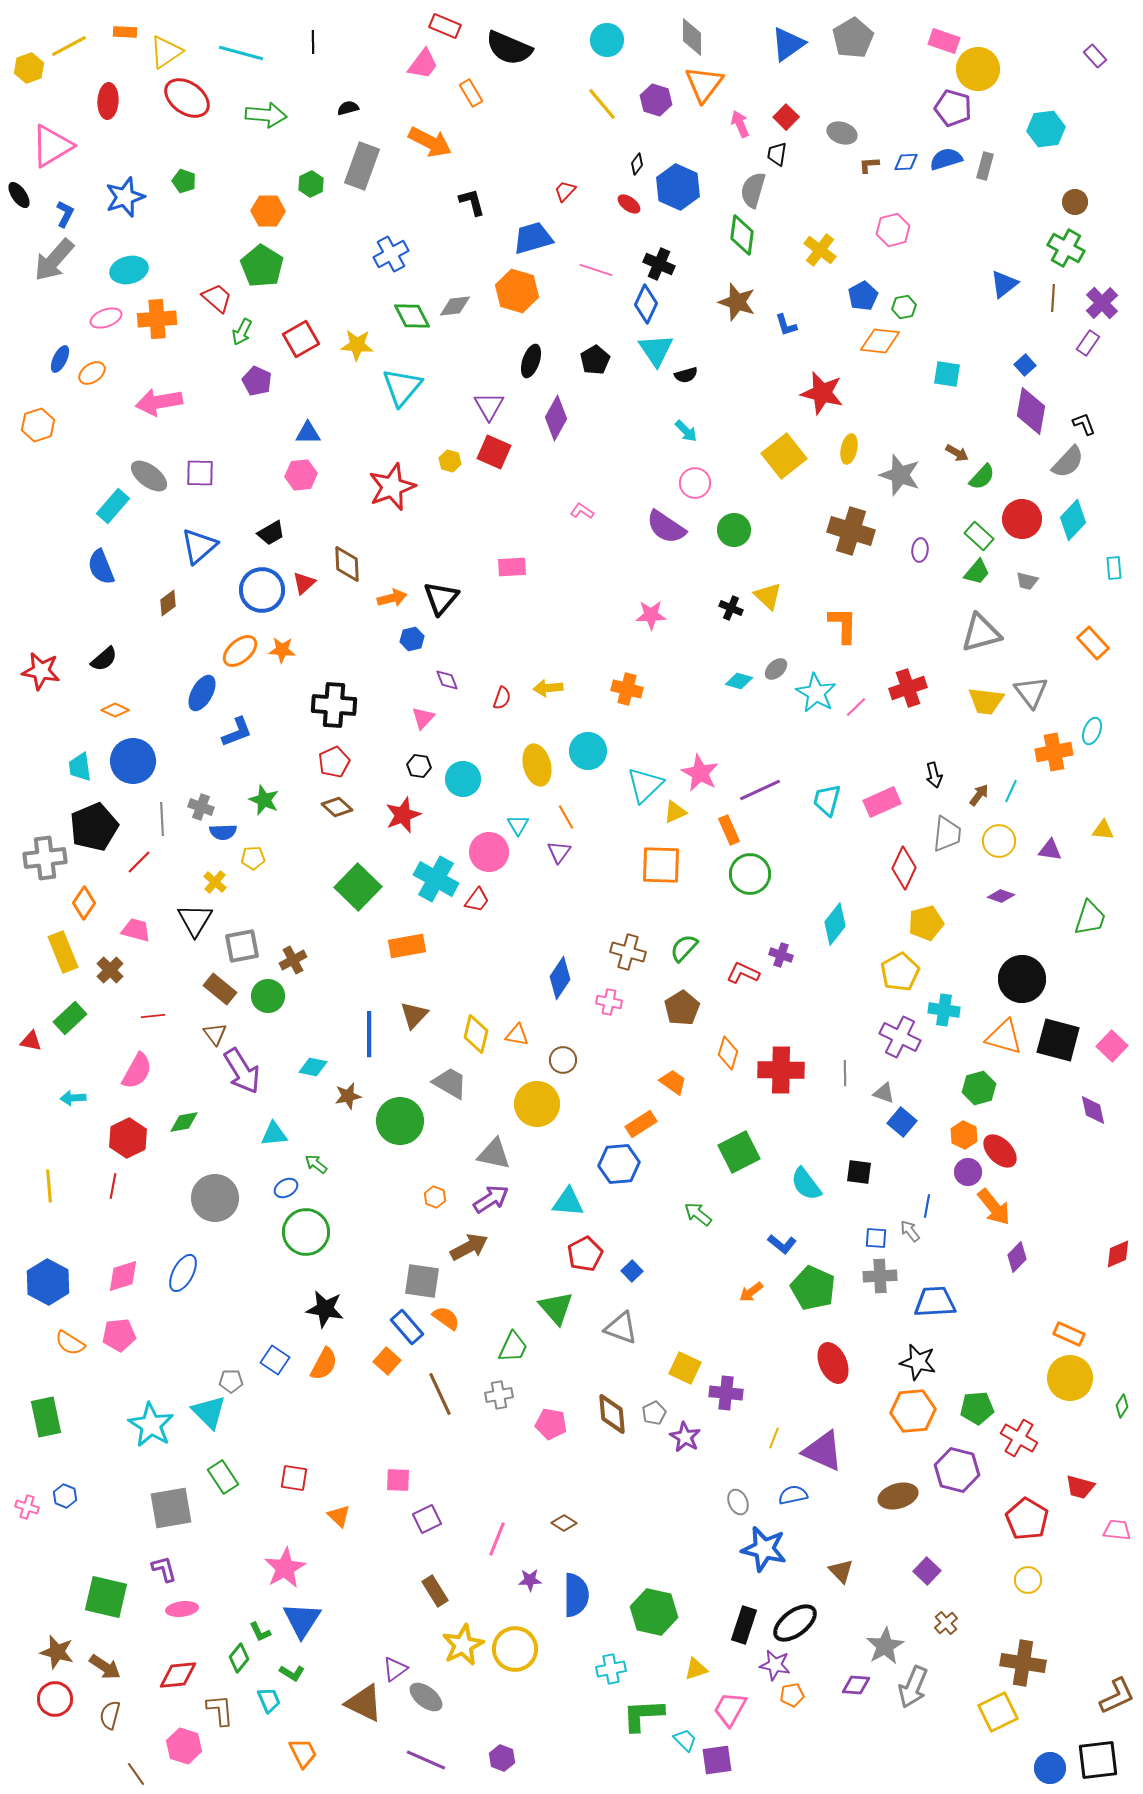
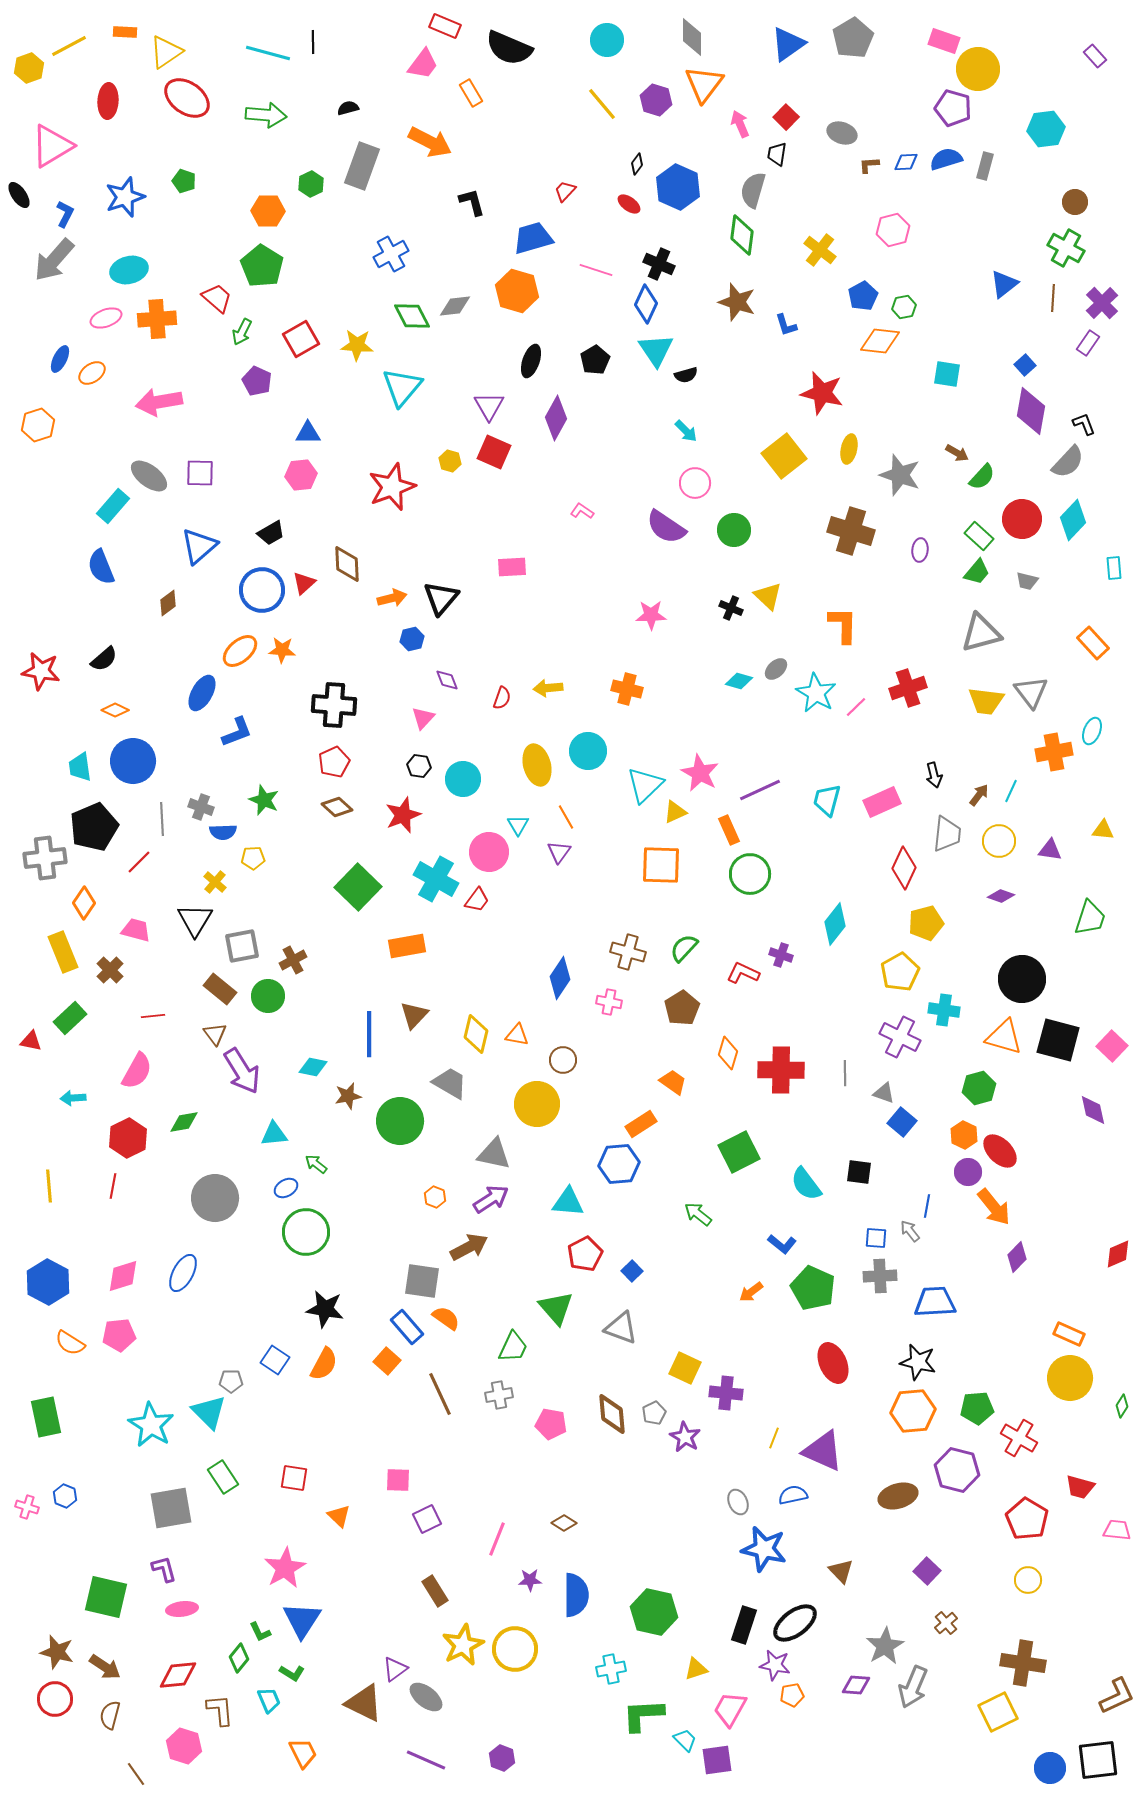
cyan line at (241, 53): moved 27 px right
